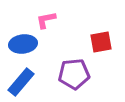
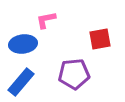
red square: moved 1 px left, 3 px up
